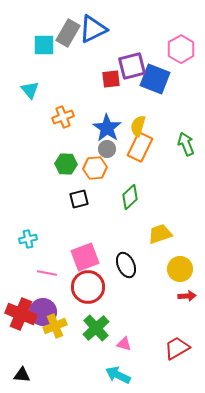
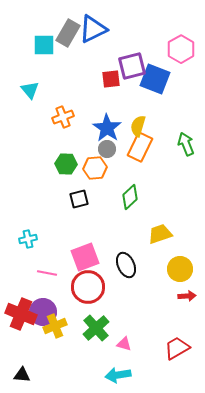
cyan arrow: rotated 35 degrees counterclockwise
